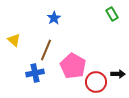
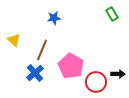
blue star: rotated 24 degrees clockwise
brown line: moved 4 px left
pink pentagon: moved 2 px left
blue cross: rotated 30 degrees counterclockwise
